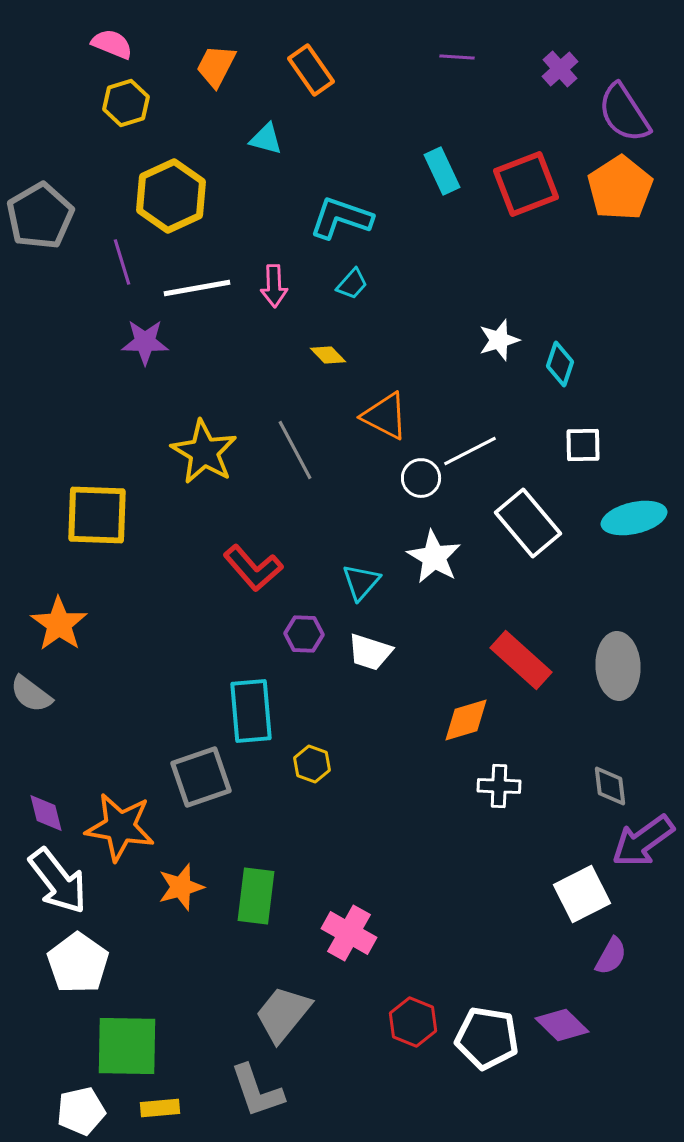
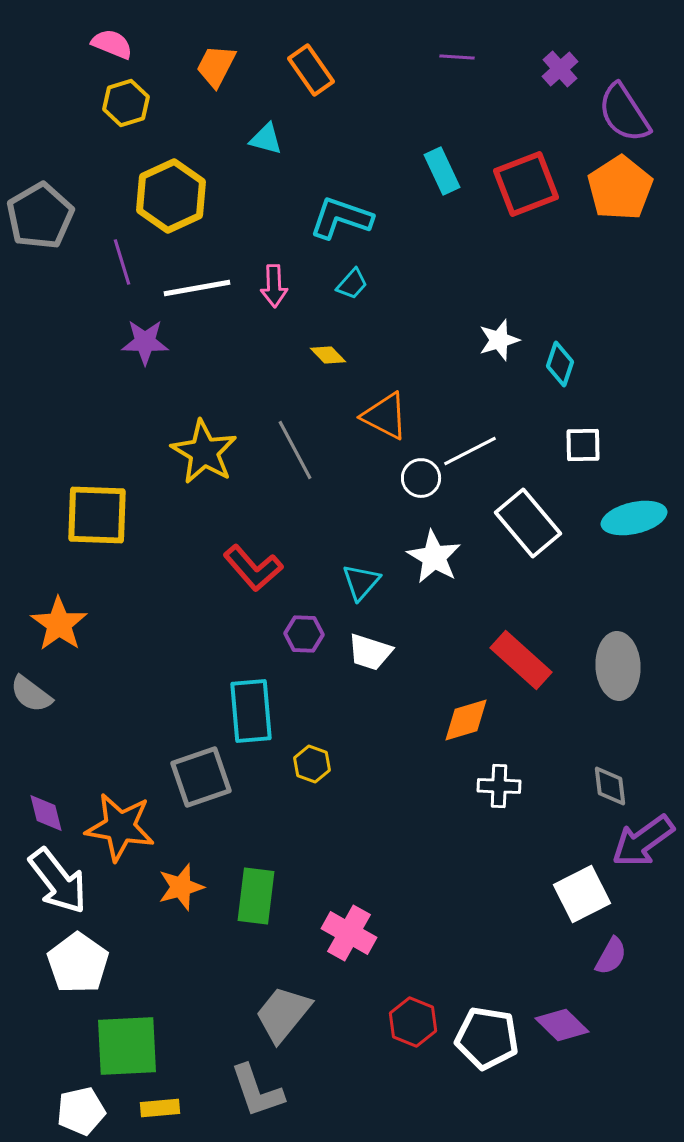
green square at (127, 1046): rotated 4 degrees counterclockwise
